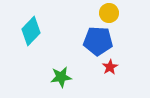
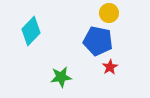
blue pentagon: rotated 8 degrees clockwise
